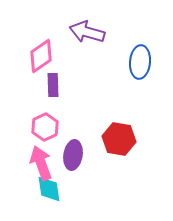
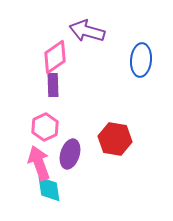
purple arrow: moved 1 px up
pink diamond: moved 14 px right, 1 px down
blue ellipse: moved 1 px right, 2 px up
red hexagon: moved 4 px left
purple ellipse: moved 3 px left, 1 px up; rotated 8 degrees clockwise
pink arrow: moved 2 px left
